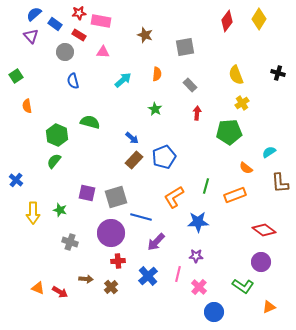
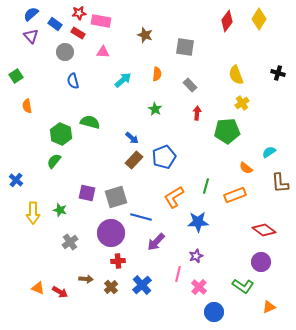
blue semicircle at (34, 14): moved 3 px left
red rectangle at (79, 35): moved 1 px left, 2 px up
gray square at (185, 47): rotated 18 degrees clockwise
green pentagon at (229, 132): moved 2 px left, 1 px up
green hexagon at (57, 135): moved 4 px right, 1 px up
gray cross at (70, 242): rotated 35 degrees clockwise
purple star at (196, 256): rotated 24 degrees counterclockwise
blue cross at (148, 276): moved 6 px left, 9 px down
